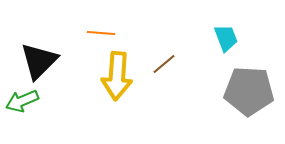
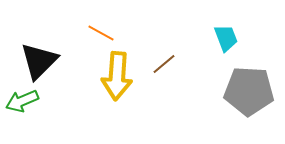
orange line: rotated 24 degrees clockwise
